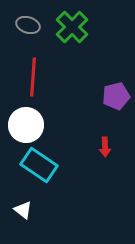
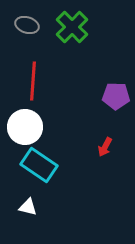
gray ellipse: moved 1 px left
red line: moved 4 px down
purple pentagon: rotated 16 degrees clockwise
white circle: moved 1 px left, 2 px down
red arrow: rotated 30 degrees clockwise
white triangle: moved 5 px right, 3 px up; rotated 24 degrees counterclockwise
